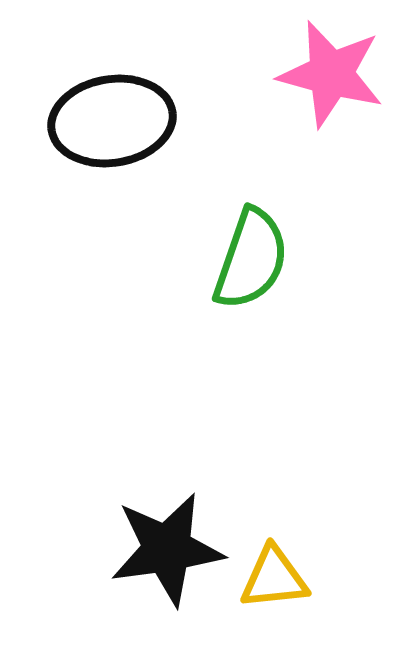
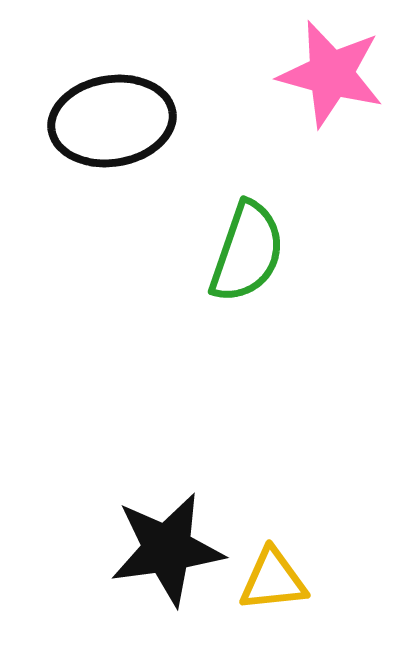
green semicircle: moved 4 px left, 7 px up
yellow triangle: moved 1 px left, 2 px down
